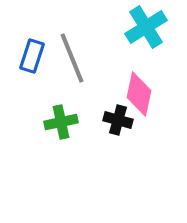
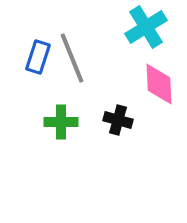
blue rectangle: moved 6 px right, 1 px down
pink diamond: moved 20 px right, 10 px up; rotated 15 degrees counterclockwise
green cross: rotated 12 degrees clockwise
